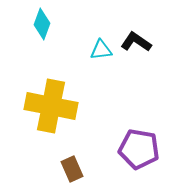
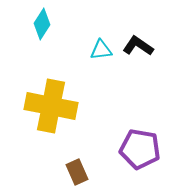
cyan diamond: rotated 12 degrees clockwise
black L-shape: moved 2 px right, 4 px down
purple pentagon: moved 1 px right
brown rectangle: moved 5 px right, 3 px down
